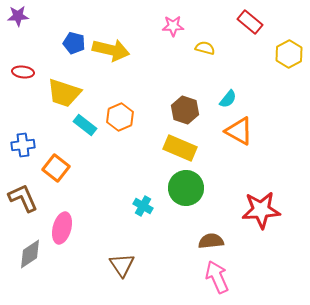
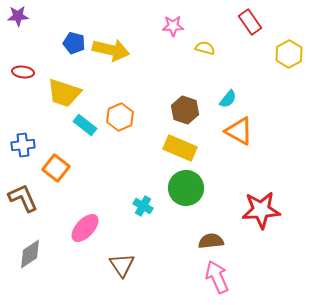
red rectangle: rotated 15 degrees clockwise
pink ellipse: moved 23 px right; rotated 28 degrees clockwise
